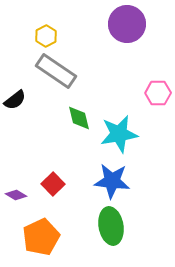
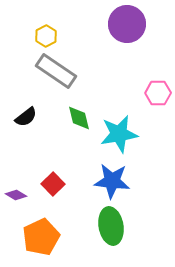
black semicircle: moved 11 px right, 17 px down
